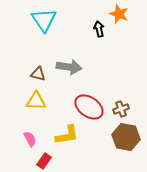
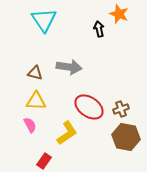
brown triangle: moved 3 px left, 1 px up
yellow L-shape: moved 2 px up; rotated 25 degrees counterclockwise
pink semicircle: moved 14 px up
